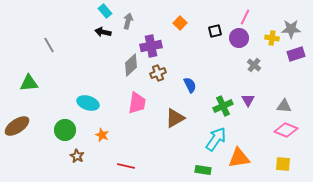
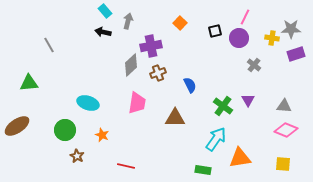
green cross: rotated 30 degrees counterclockwise
brown triangle: rotated 30 degrees clockwise
orange triangle: moved 1 px right
